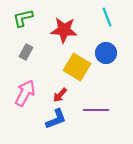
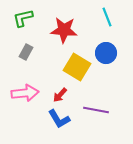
pink arrow: rotated 56 degrees clockwise
purple line: rotated 10 degrees clockwise
blue L-shape: moved 3 px right; rotated 80 degrees clockwise
